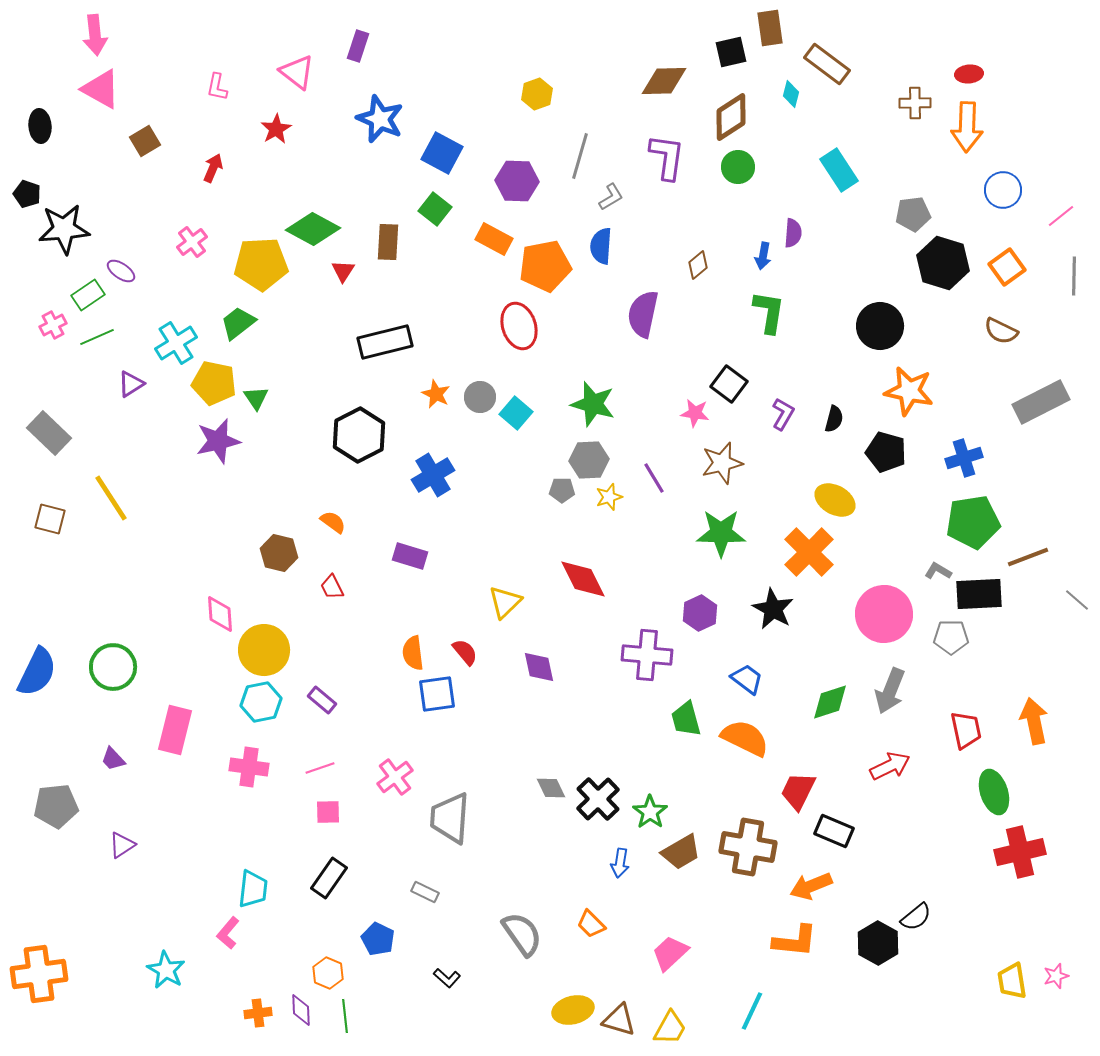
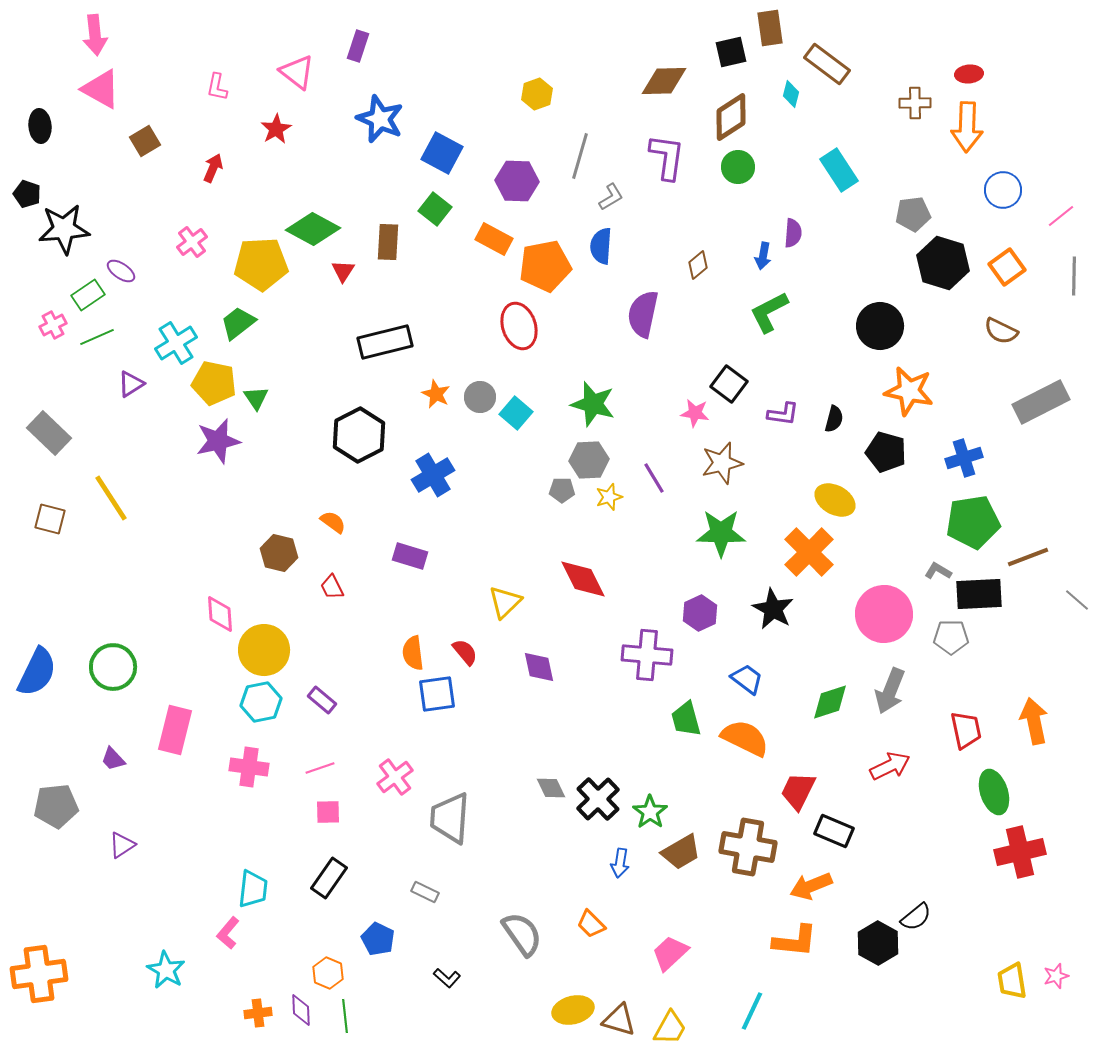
green L-shape at (769, 312): rotated 126 degrees counterclockwise
purple L-shape at (783, 414): rotated 68 degrees clockwise
